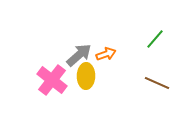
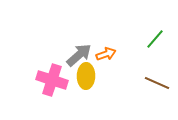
pink cross: rotated 20 degrees counterclockwise
